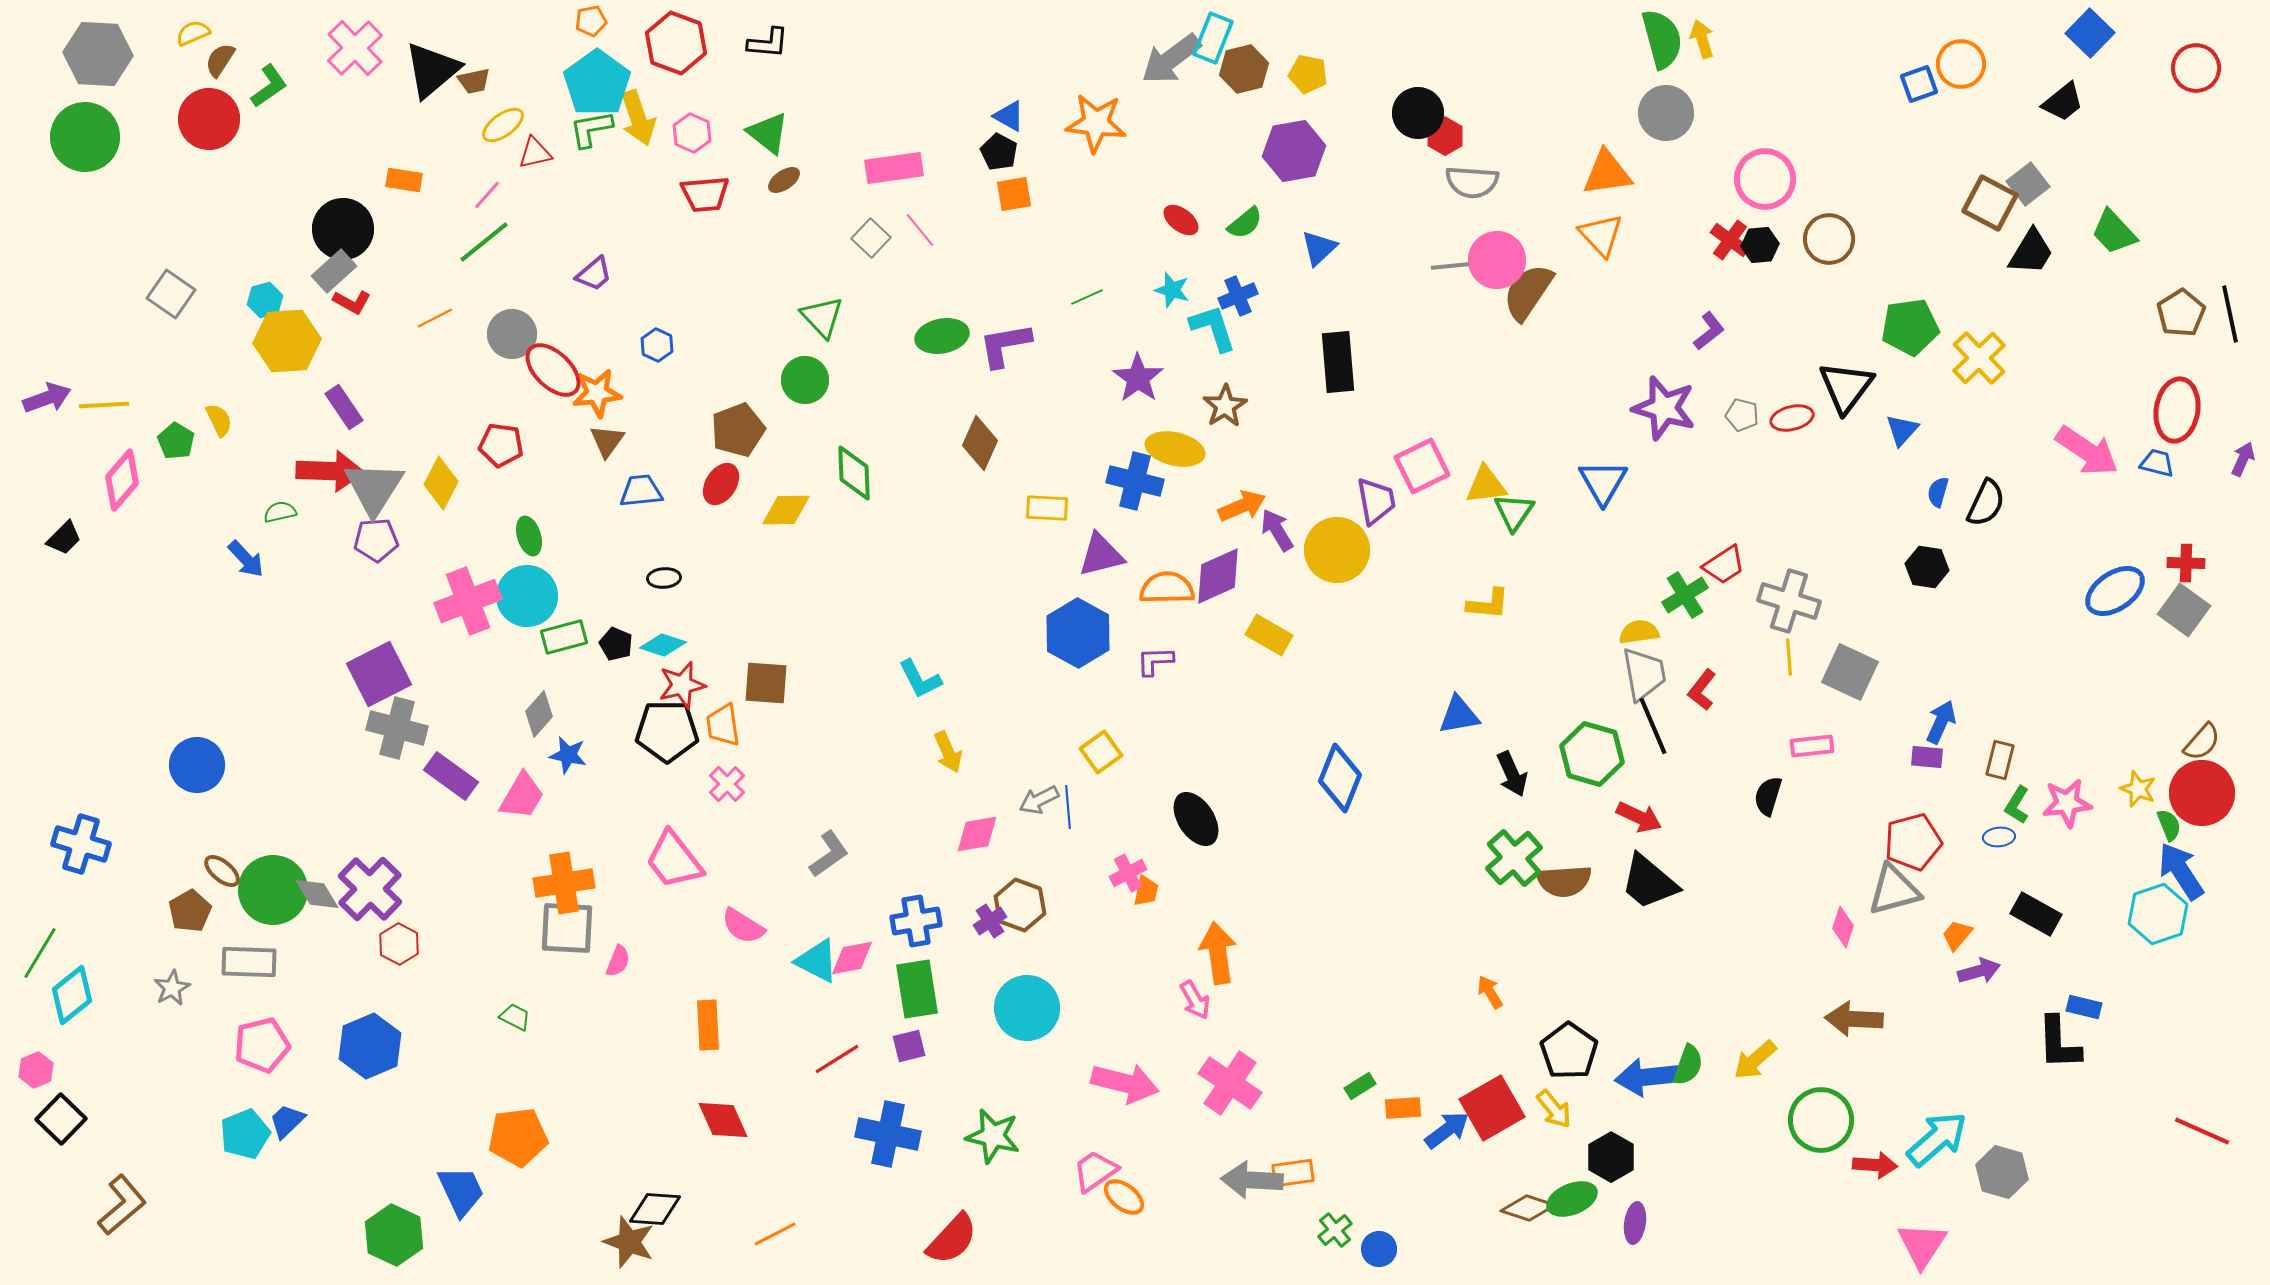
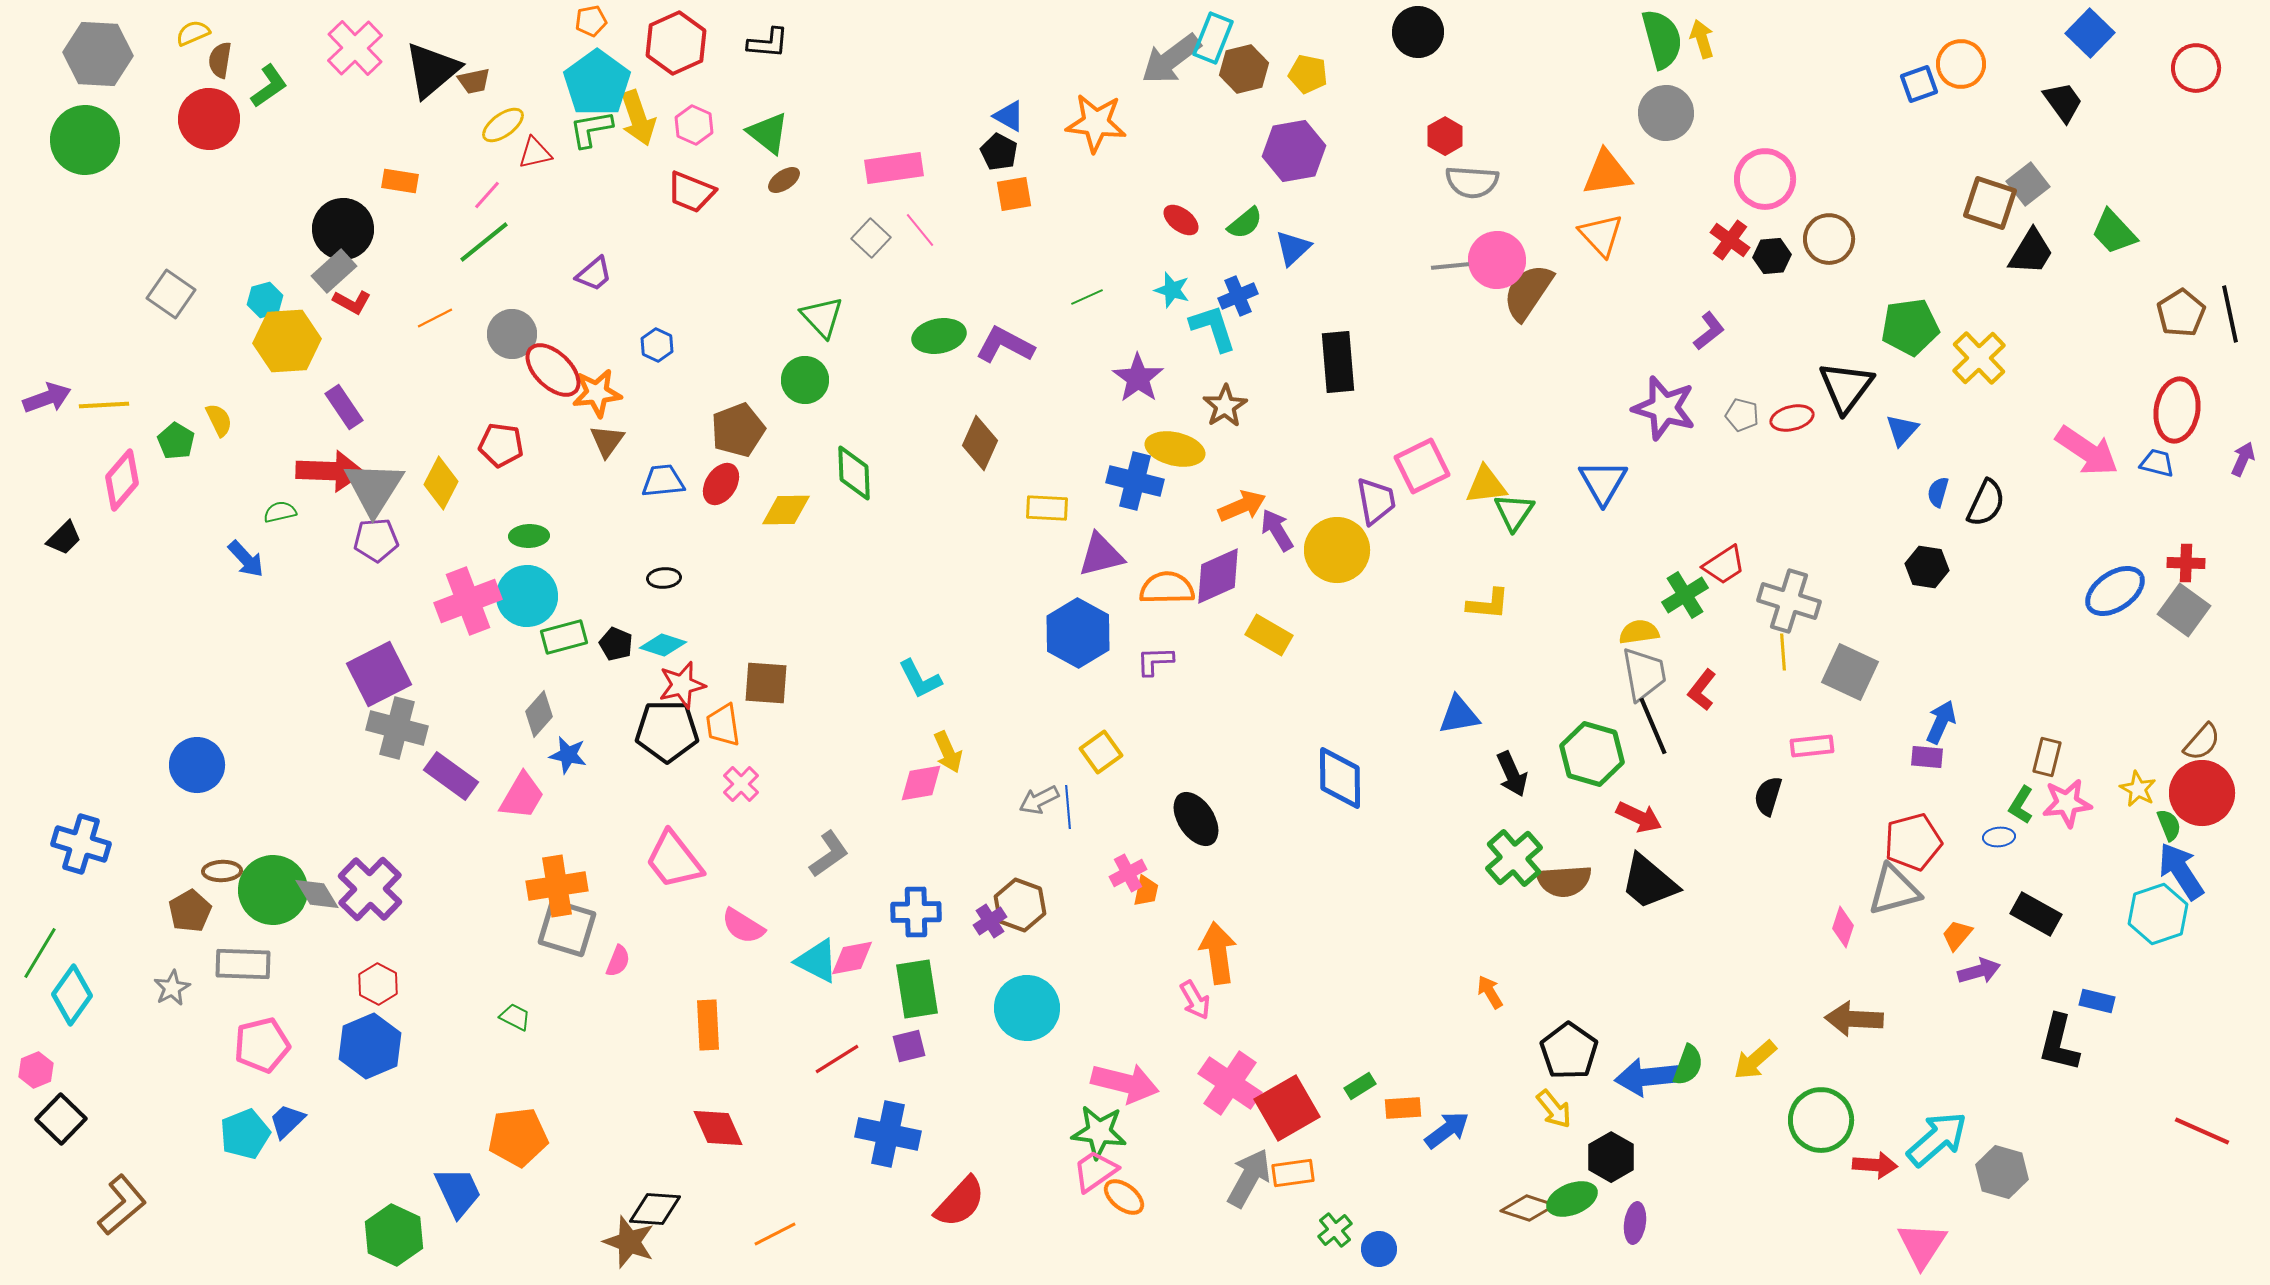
red hexagon at (676, 43): rotated 16 degrees clockwise
brown semicircle at (220, 60): rotated 24 degrees counterclockwise
black trapezoid at (2063, 102): rotated 87 degrees counterclockwise
black circle at (1418, 113): moved 81 px up
pink hexagon at (692, 133): moved 2 px right, 8 px up
green circle at (85, 137): moved 3 px down
orange rectangle at (404, 180): moved 4 px left, 1 px down
red trapezoid at (705, 194): moved 14 px left, 2 px up; rotated 27 degrees clockwise
brown square at (1990, 203): rotated 10 degrees counterclockwise
black hexagon at (1760, 245): moved 12 px right, 11 px down
blue triangle at (1319, 248): moved 26 px left
green ellipse at (942, 336): moved 3 px left
purple L-shape at (1005, 345): rotated 38 degrees clockwise
blue trapezoid at (641, 491): moved 22 px right, 10 px up
green ellipse at (529, 536): rotated 75 degrees counterclockwise
yellow line at (1789, 657): moved 6 px left, 5 px up
brown rectangle at (2000, 760): moved 47 px right, 3 px up
blue diamond at (1340, 778): rotated 22 degrees counterclockwise
pink cross at (727, 784): moved 14 px right
yellow star at (2138, 789): rotated 6 degrees clockwise
green L-shape at (2017, 805): moved 4 px right
pink diamond at (977, 834): moved 56 px left, 51 px up
brown ellipse at (222, 871): rotated 42 degrees counterclockwise
orange cross at (564, 883): moved 7 px left, 3 px down
blue cross at (916, 921): moved 9 px up; rotated 9 degrees clockwise
gray square at (567, 928): rotated 14 degrees clockwise
red hexagon at (399, 944): moved 21 px left, 40 px down
gray rectangle at (249, 962): moved 6 px left, 2 px down
cyan diamond at (72, 995): rotated 16 degrees counterclockwise
blue rectangle at (2084, 1007): moved 13 px right, 6 px up
black L-shape at (2059, 1043): rotated 16 degrees clockwise
red square at (1492, 1108): moved 205 px left
red diamond at (723, 1120): moved 5 px left, 8 px down
green star at (993, 1136): moved 106 px right, 4 px up; rotated 6 degrees counterclockwise
gray arrow at (1252, 1180): moved 3 px left, 2 px up; rotated 116 degrees clockwise
blue trapezoid at (461, 1191): moved 3 px left, 1 px down
red semicircle at (952, 1239): moved 8 px right, 37 px up
